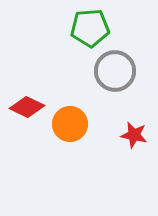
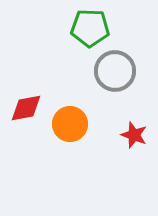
green pentagon: rotated 6 degrees clockwise
red diamond: moved 1 px left, 1 px down; rotated 36 degrees counterclockwise
red star: rotated 8 degrees clockwise
